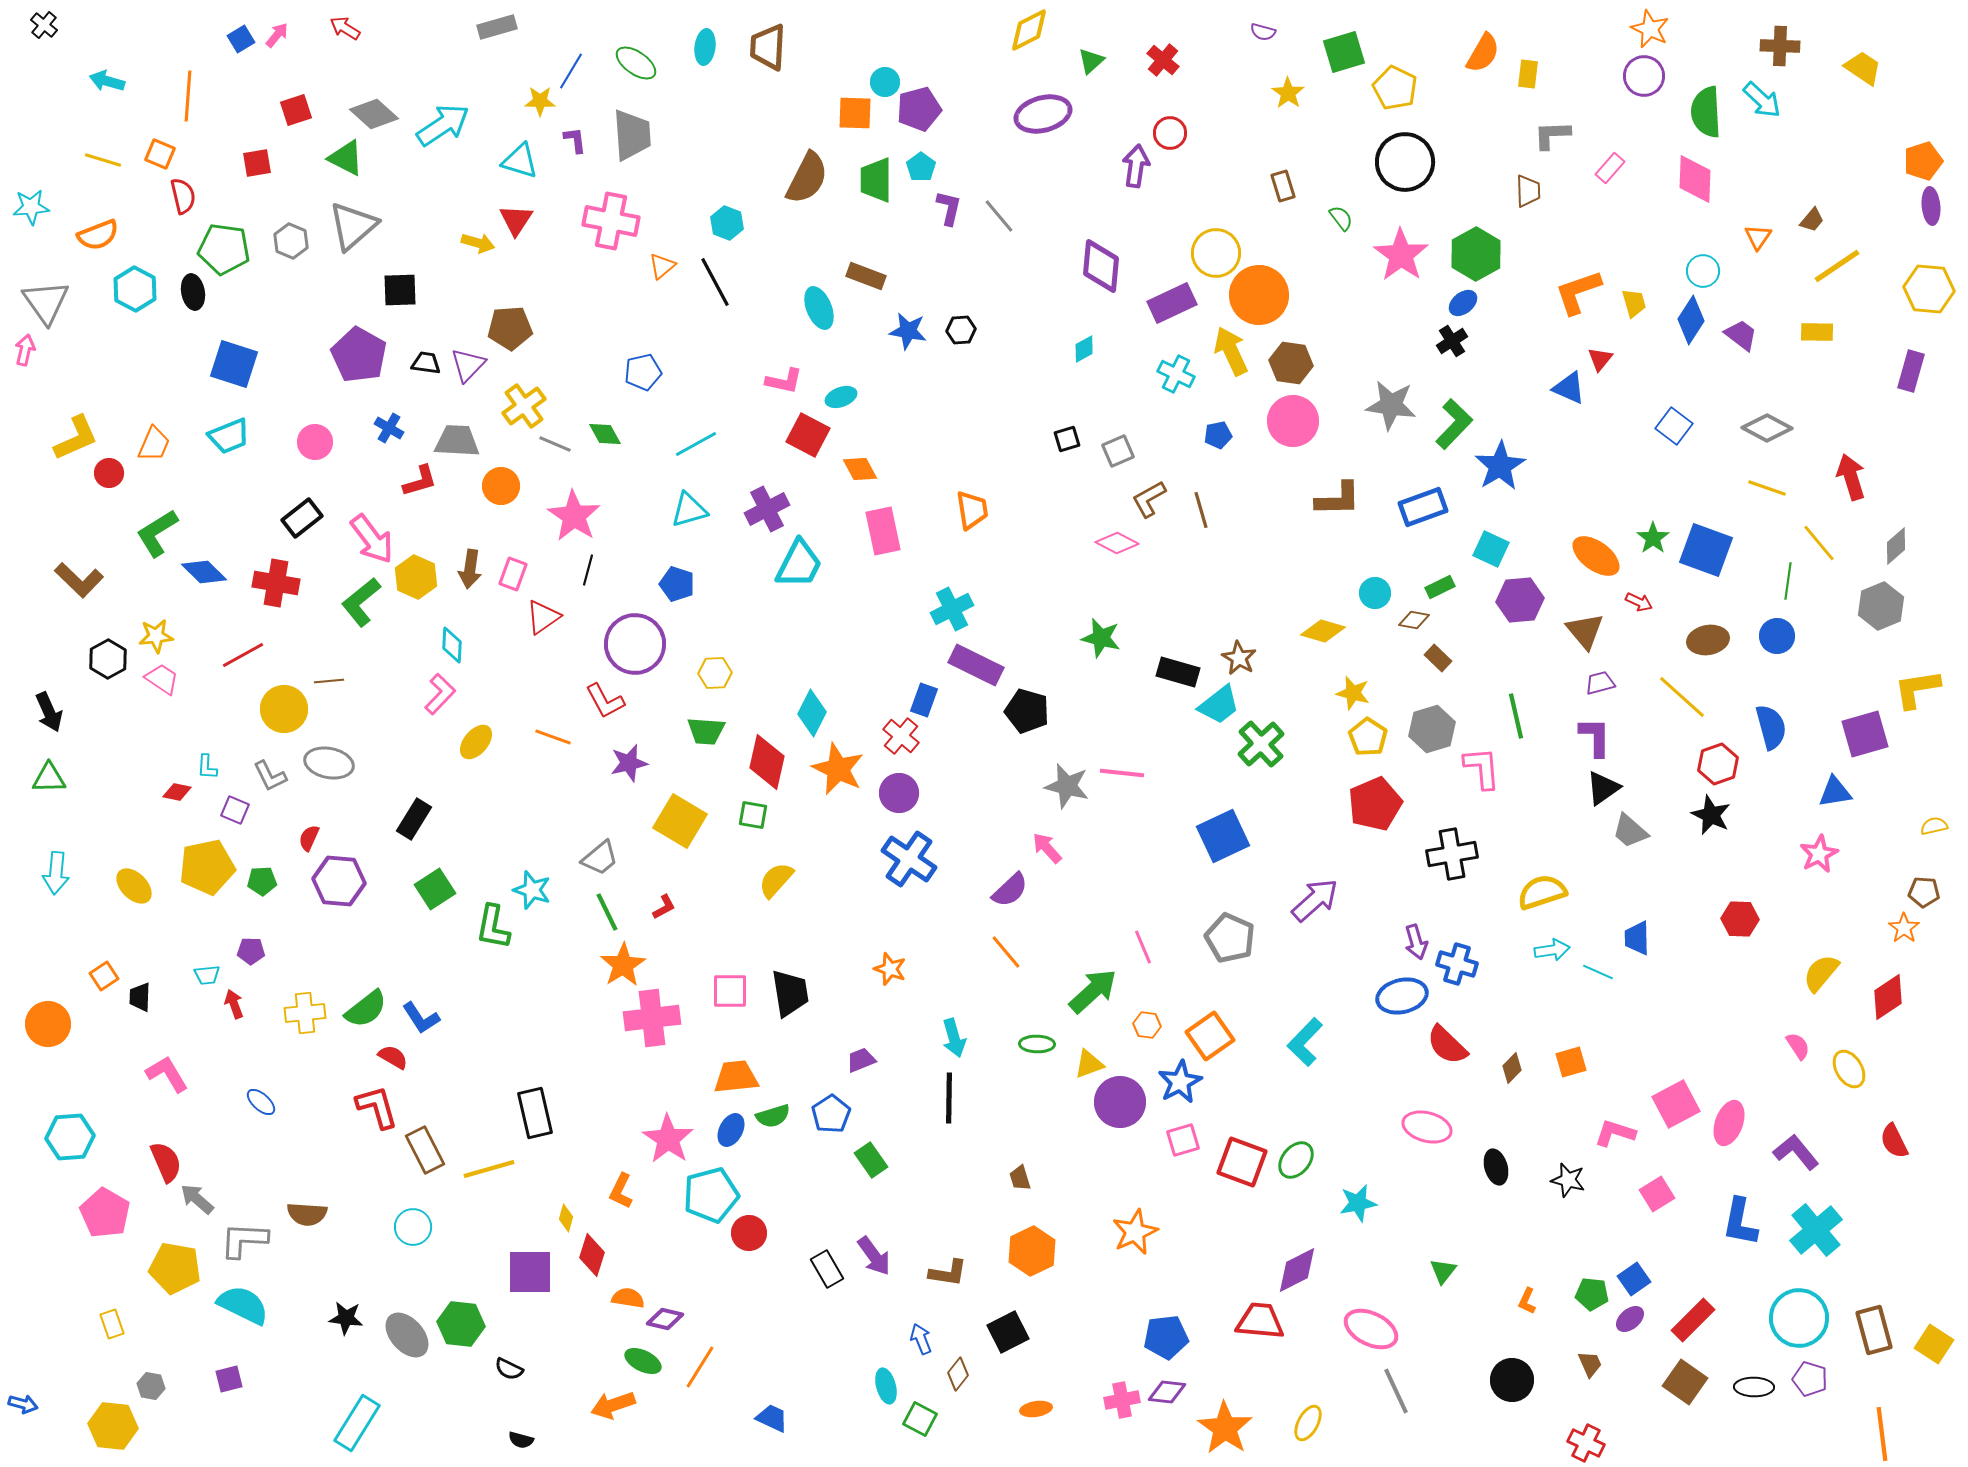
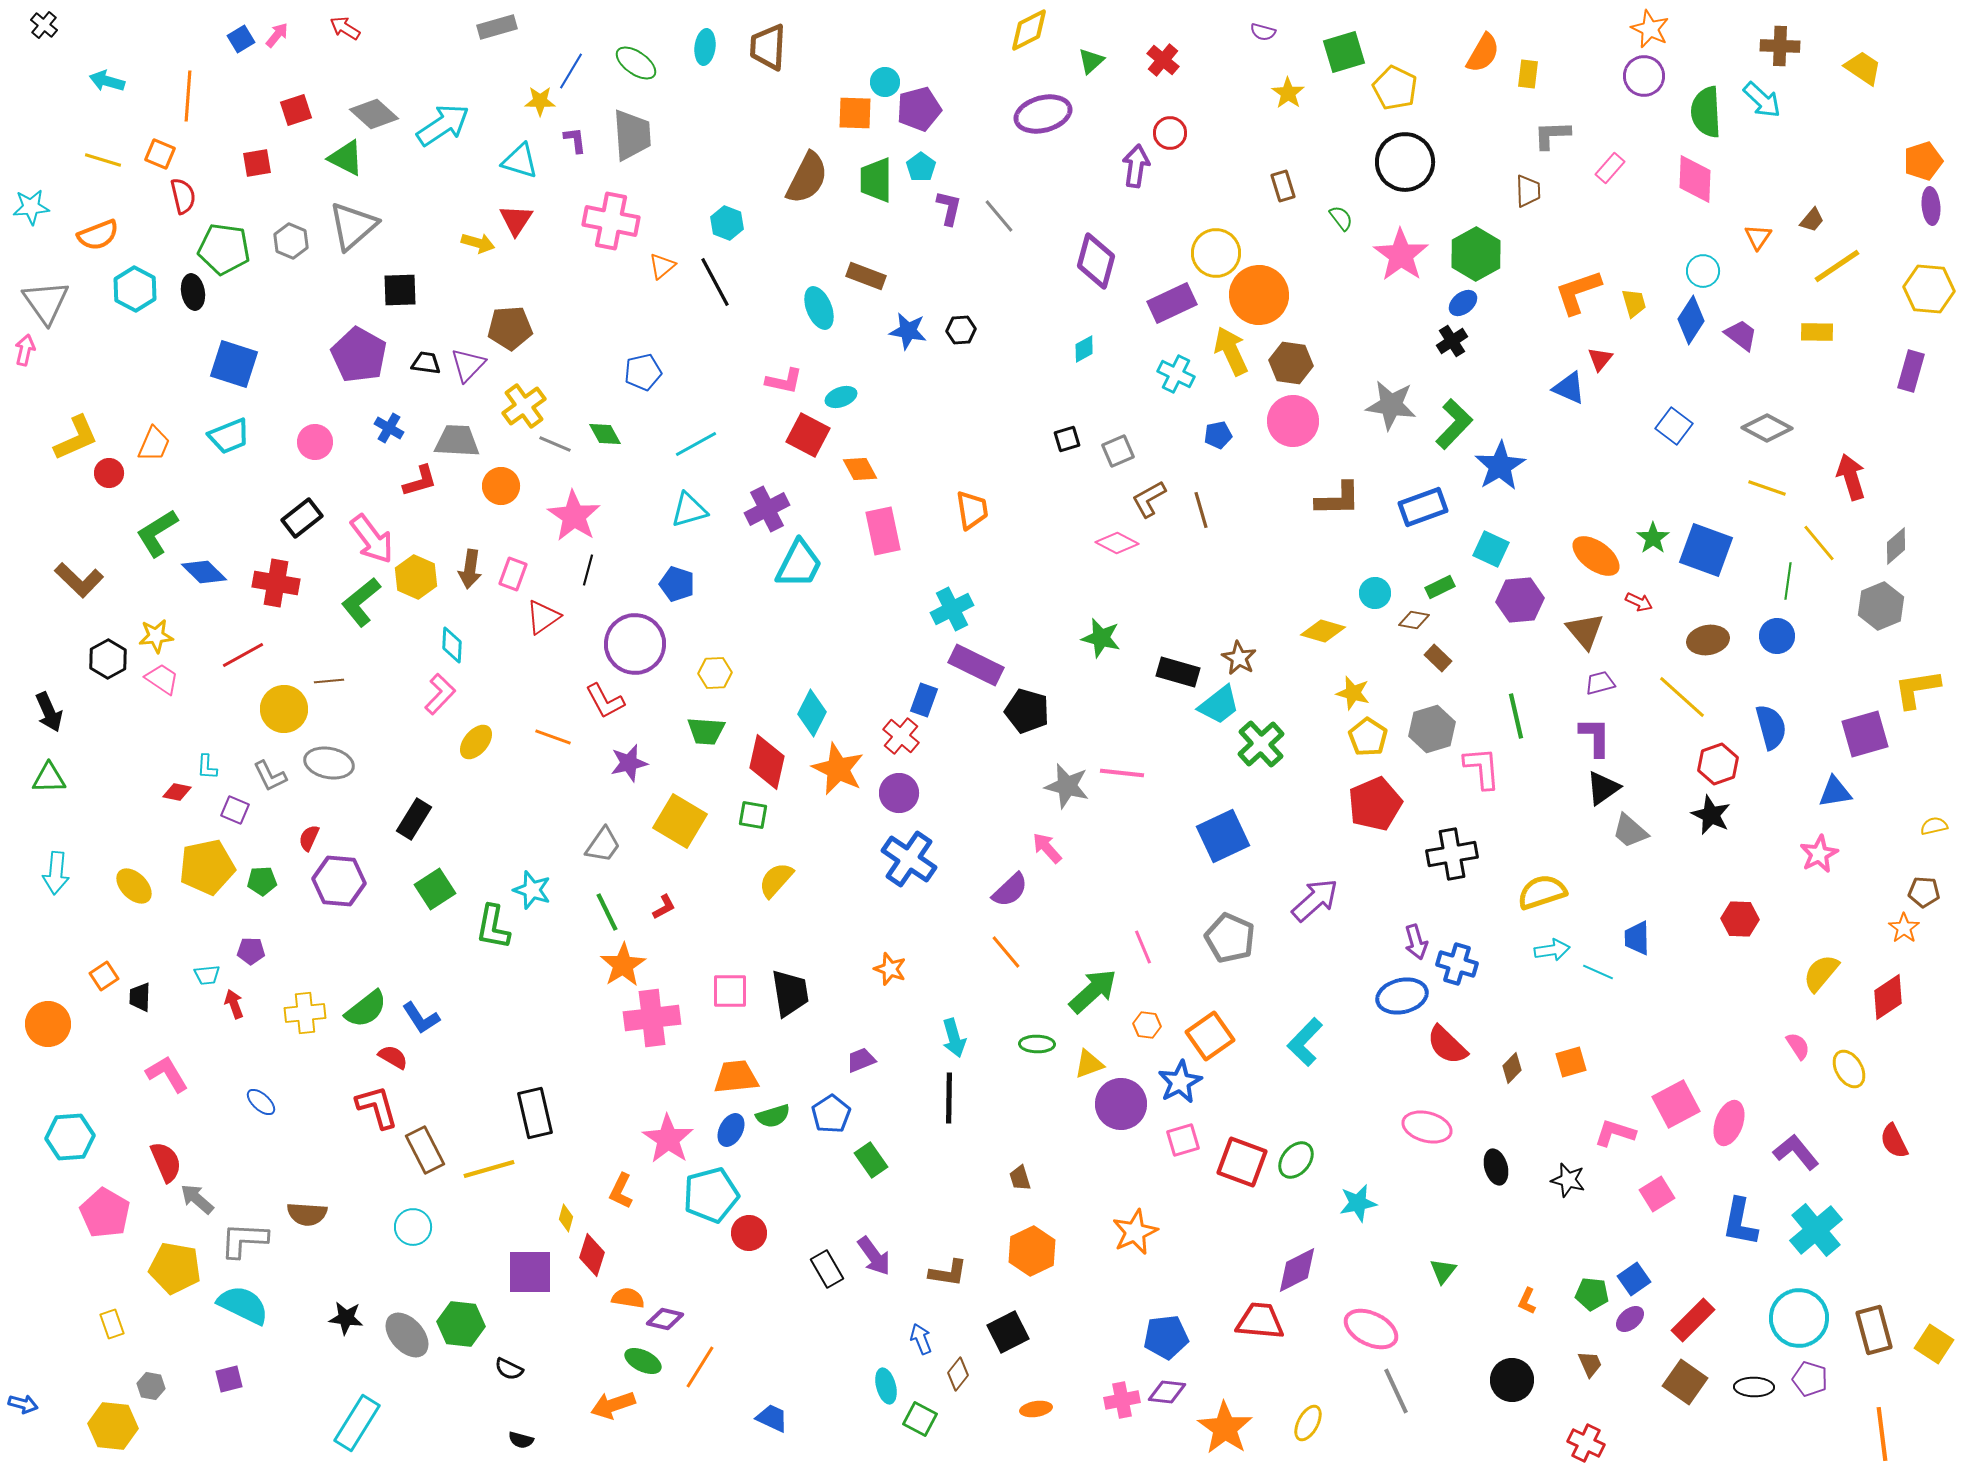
purple diamond at (1101, 266): moved 5 px left, 5 px up; rotated 10 degrees clockwise
gray trapezoid at (600, 858): moved 3 px right, 13 px up; rotated 15 degrees counterclockwise
purple circle at (1120, 1102): moved 1 px right, 2 px down
